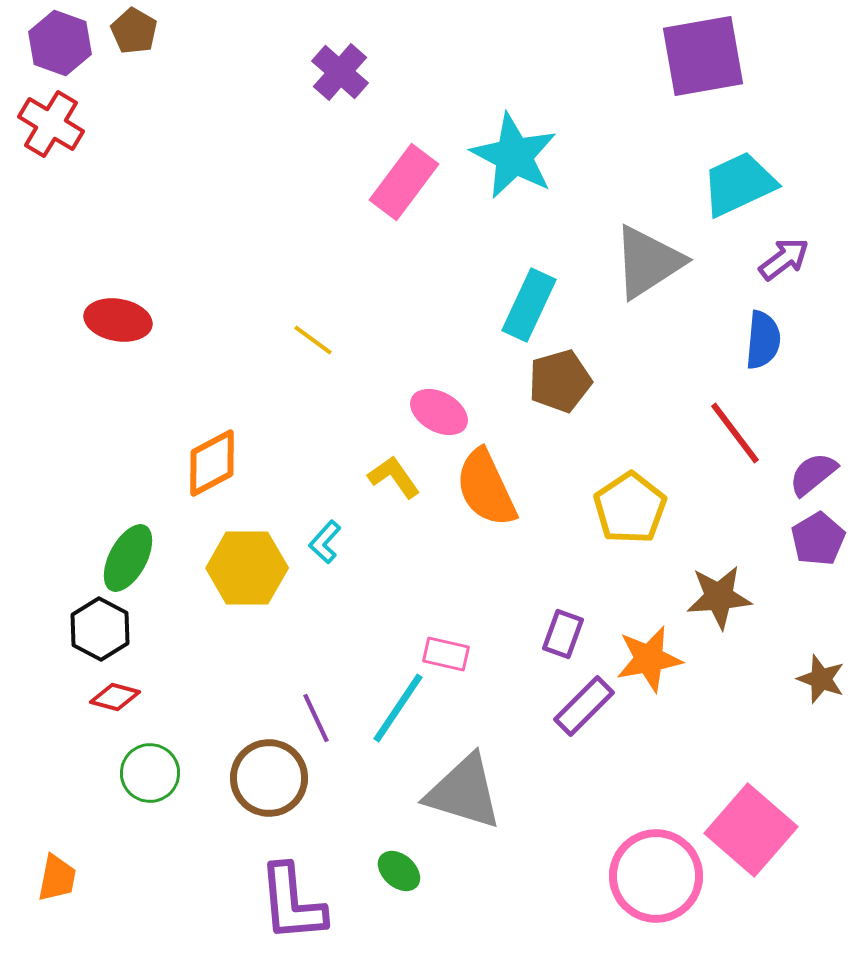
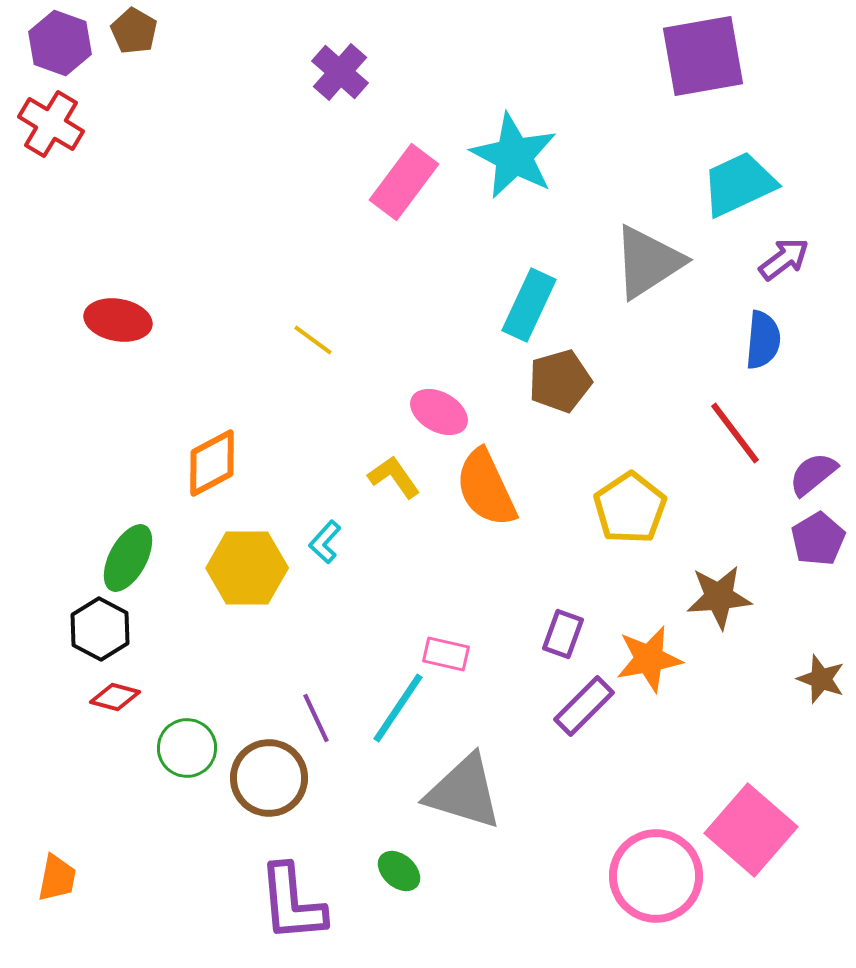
green circle at (150, 773): moved 37 px right, 25 px up
